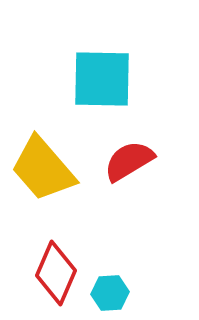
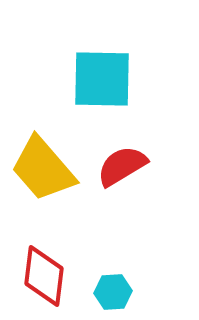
red semicircle: moved 7 px left, 5 px down
red diamond: moved 12 px left, 3 px down; rotated 16 degrees counterclockwise
cyan hexagon: moved 3 px right, 1 px up
